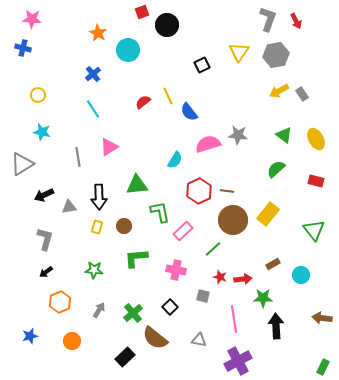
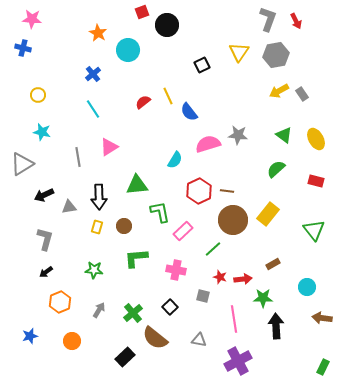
cyan circle at (301, 275): moved 6 px right, 12 px down
